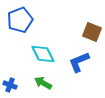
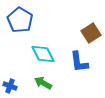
blue pentagon: rotated 20 degrees counterclockwise
brown square: moved 1 px left, 1 px down; rotated 36 degrees clockwise
blue L-shape: rotated 75 degrees counterclockwise
blue cross: moved 1 px down
